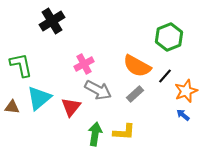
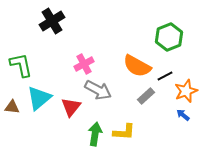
black line: rotated 21 degrees clockwise
gray rectangle: moved 11 px right, 2 px down
